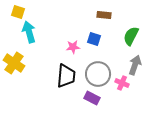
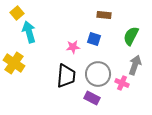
yellow square: moved 1 px left, 1 px down; rotated 32 degrees clockwise
